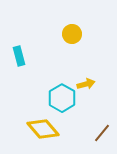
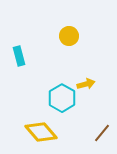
yellow circle: moved 3 px left, 2 px down
yellow diamond: moved 2 px left, 3 px down
